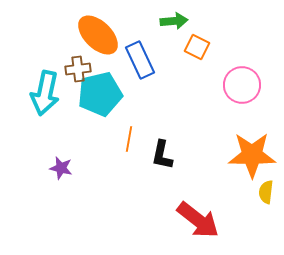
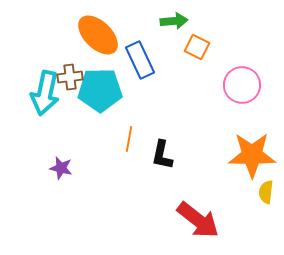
brown cross: moved 8 px left, 8 px down
cyan pentagon: moved 4 px up; rotated 12 degrees clockwise
